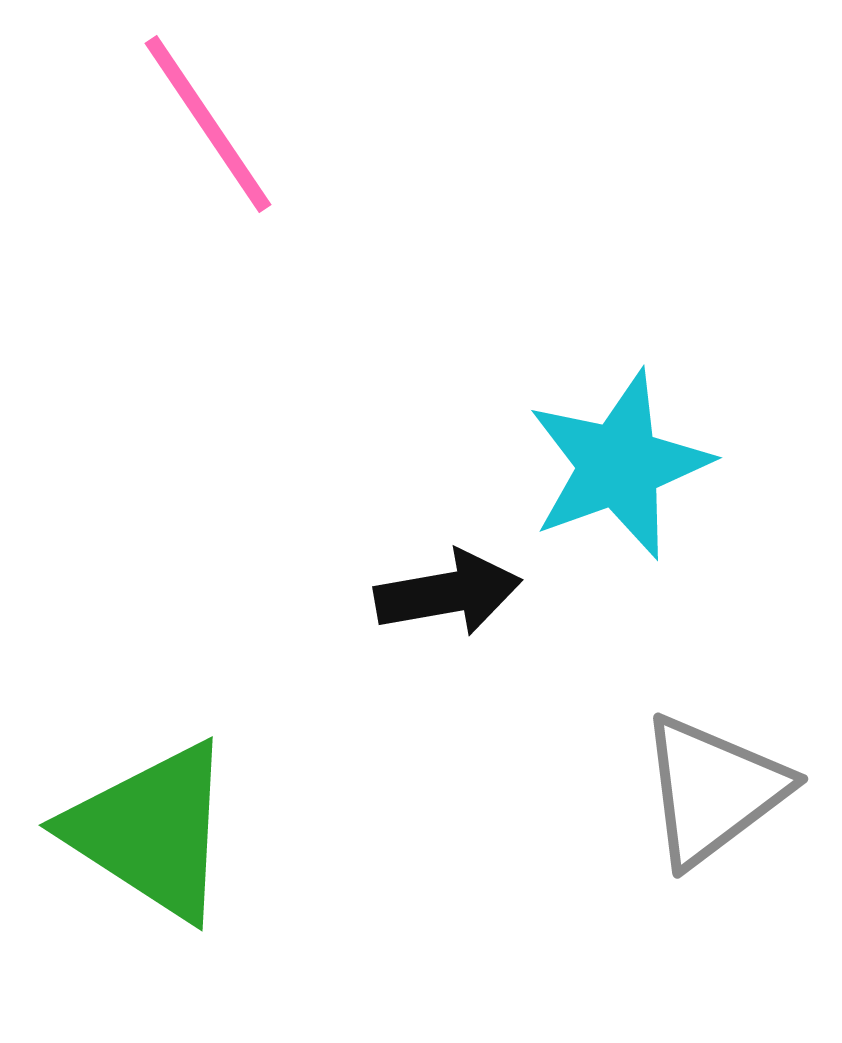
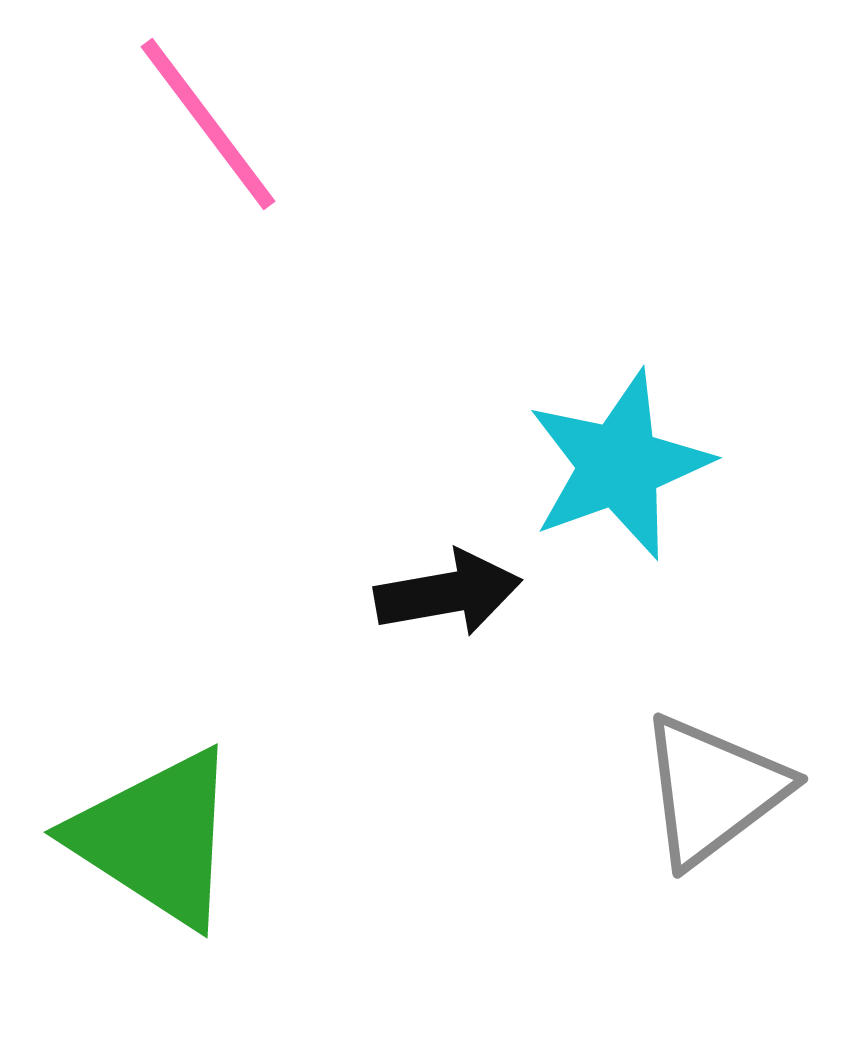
pink line: rotated 3 degrees counterclockwise
green triangle: moved 5 px right, 7 px down
